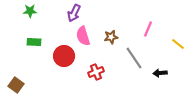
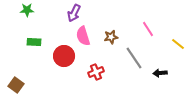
green star: moved 3 px left, 1 px up
pink line: rotated 56 degrees counterclockwise
